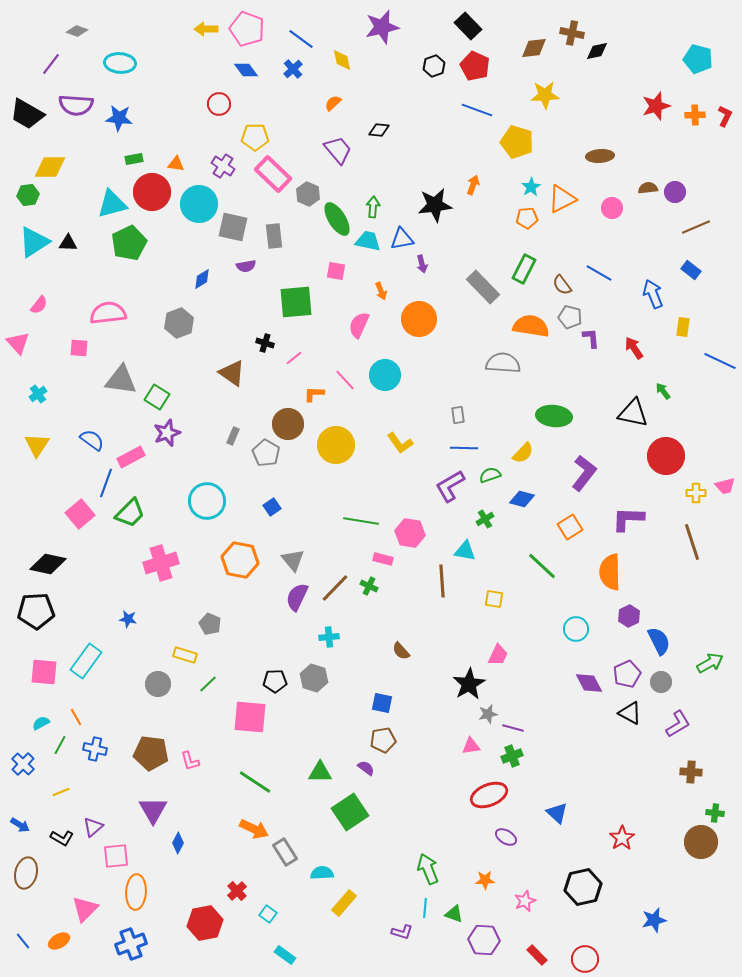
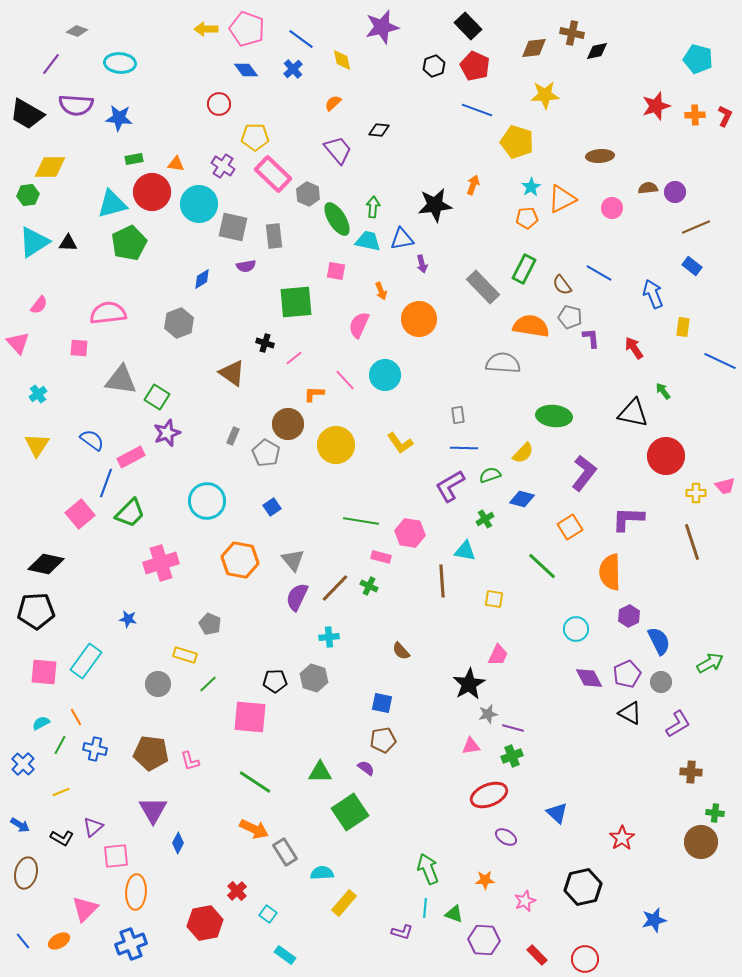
blue rectangle at (691, 270): moved 1 px right, 4 px up
pink rectangle at (383, 559): moved 2 px left, 2 px up
black diamond at (48, 564): moved 2 px left
purple diamond at (589, 683): moved 5 px up
